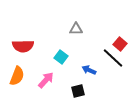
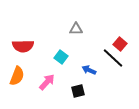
pink arrow: moved 1 px right, 2 px down
